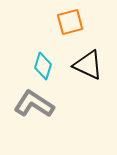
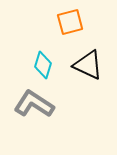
cyan diamond: moved 1 px up
